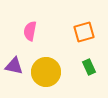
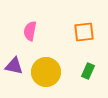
orange square: rotated 10 degrees clockwise
green rectangle: moved 1 px left, 4 px down; rotated 49 degrees clockwise
